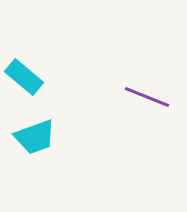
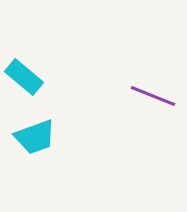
purple line: moved 6 px right, 1 px up
